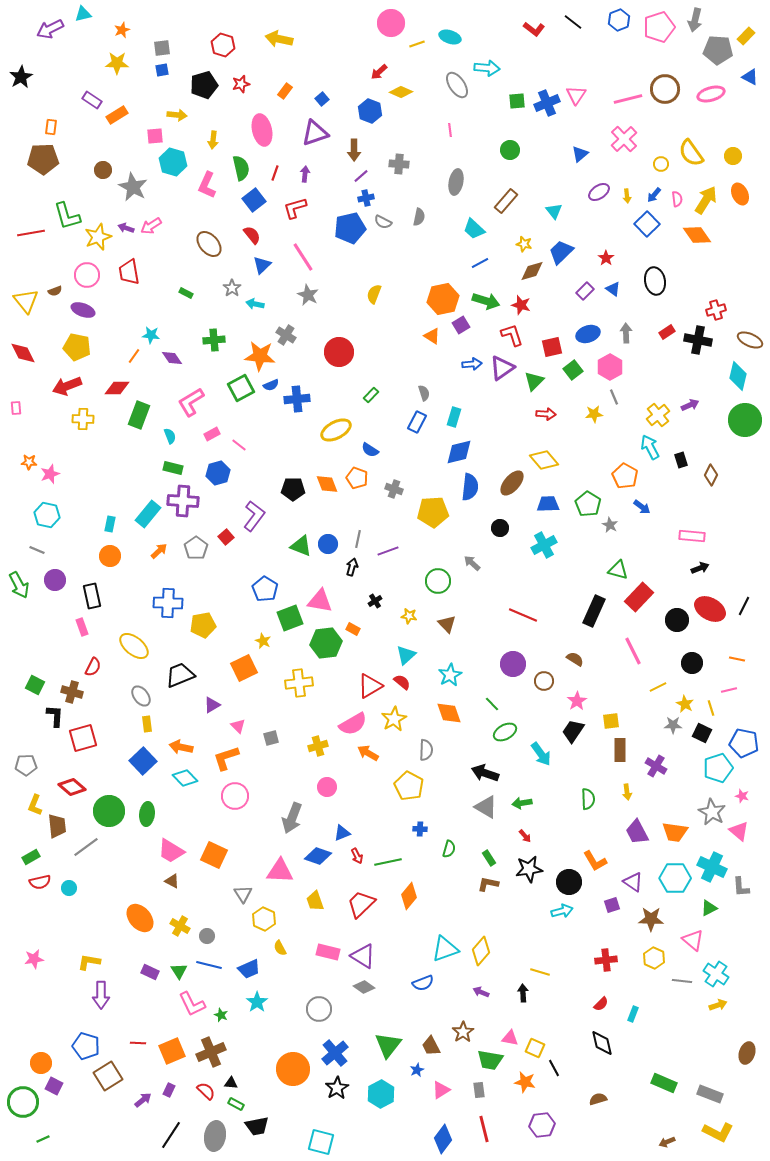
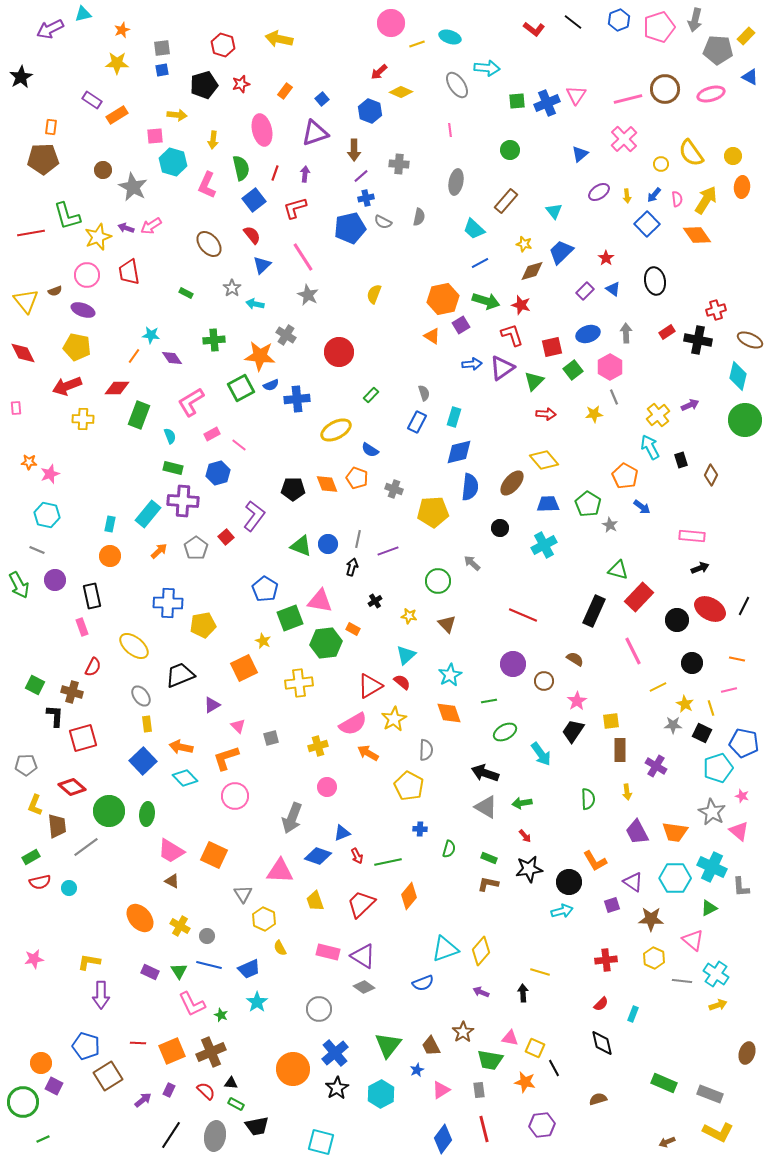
orange ellipse at (740, 194): moved 2 px right, 7 px up; rotated 30 degrees clockwise
green line at (492, 704): moved 3 px left, 3 px up; rotated 56 degrees counterclockwise
green rectangle at (489, 858): rotated 35 degrees counterclockwise
